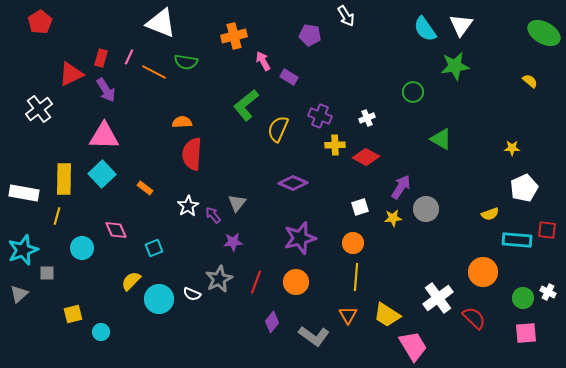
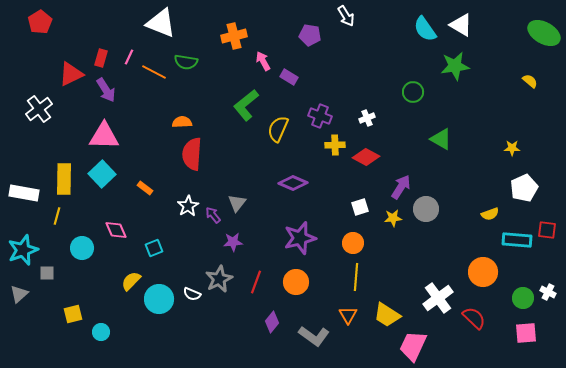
white triangle at (461, 25): rotated 35 degrees counterclockwise
pink trapezoid at (413, 346): rotated 124 degrees counterclockwise
